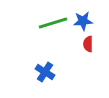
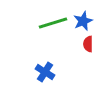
blue star: rotated 18 degrees counterclockwise
